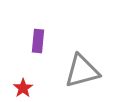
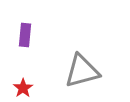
purple rectangle: moved 13 px left, 6 px up
